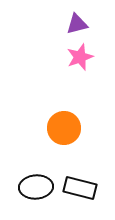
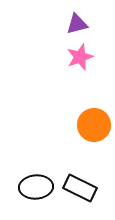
orange circle: moved 30 px right, 3 px up
black rectangle: rotated 12 degrees clockwise
